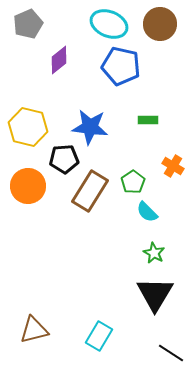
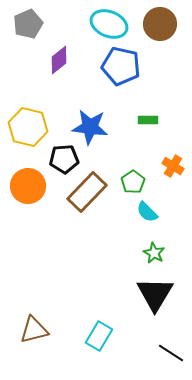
brown rectangle: moved 3 px left, 1 px down; rotated 12 degrees clockwise
